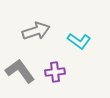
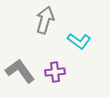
gray arrow: moved 9 px right, 11 px up; rotated 56 degrees counterclockwise
